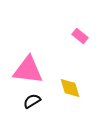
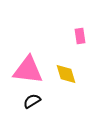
pink rectangle: rotated 42 degrees clockwise
yellow diamond: moved 4 px left, 14 px up
